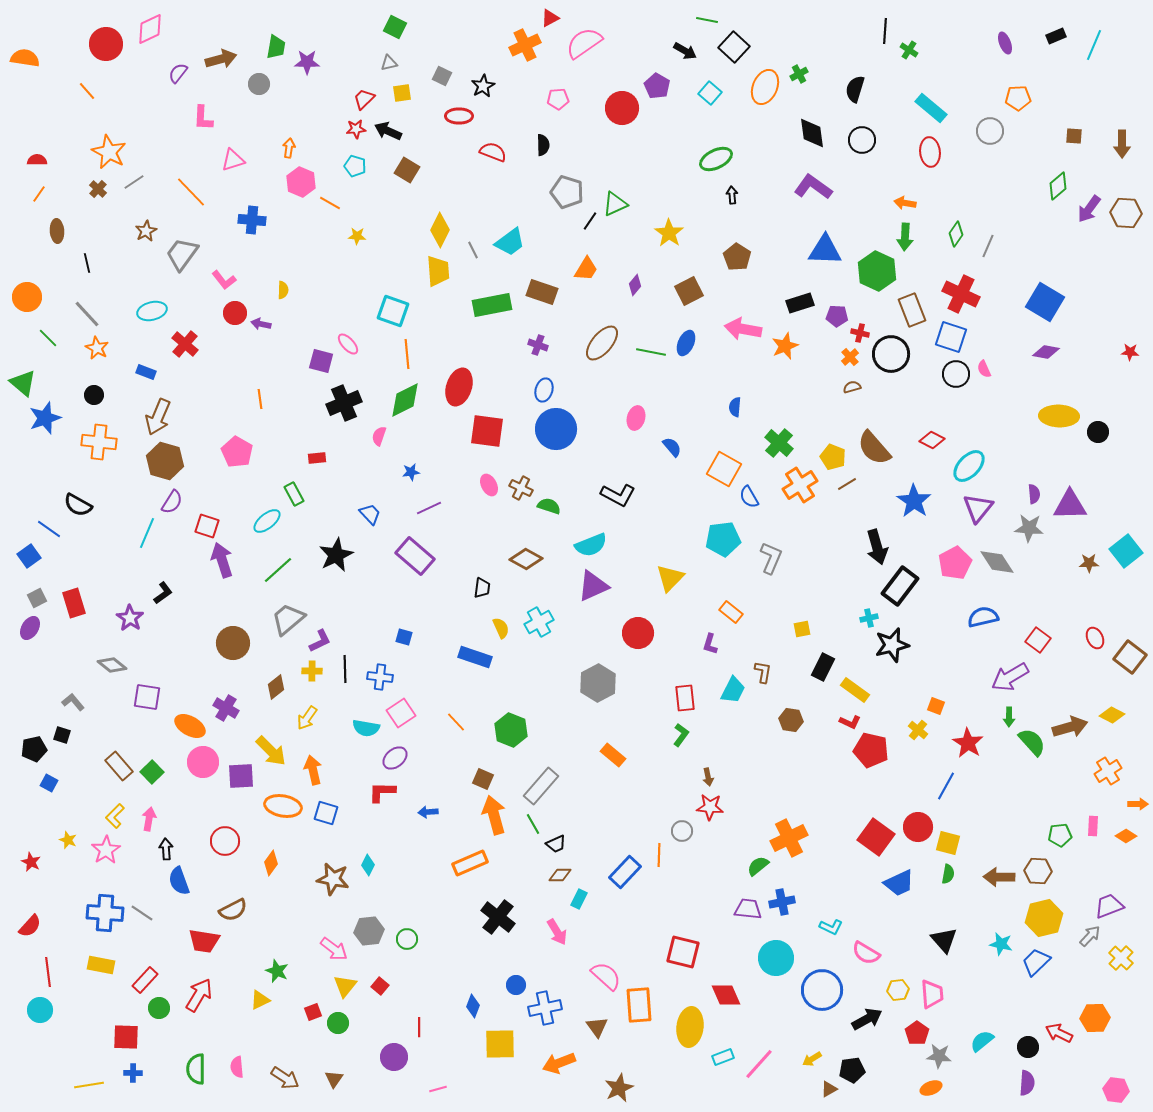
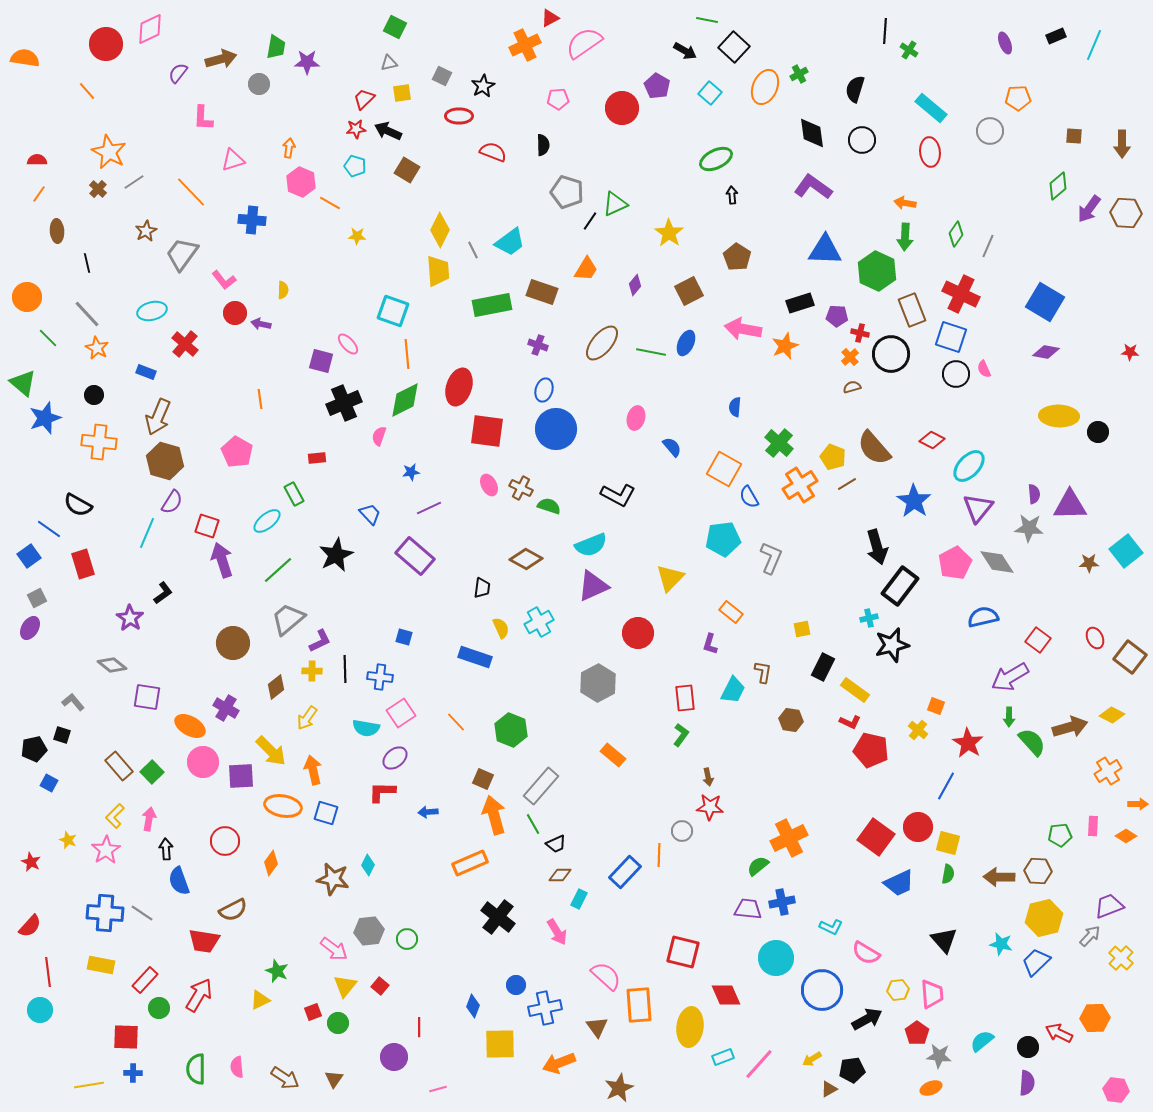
red rectangle at (74, 603): moved 9 px right, 39 px up
